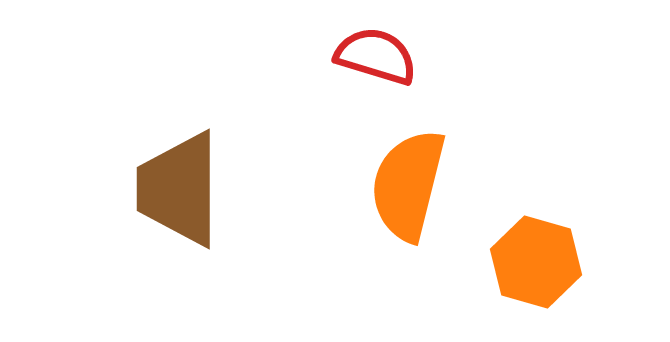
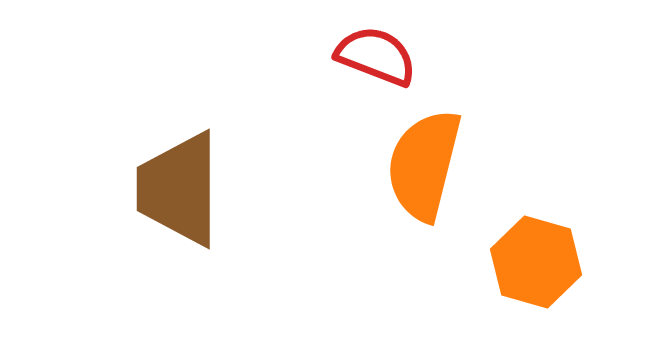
red semicircle: rotated 4 degrees clockwise
orange semicircle: moved 16 px right, 20 px up
